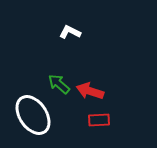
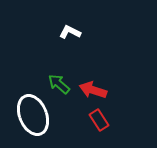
red arrow: moved 3 px right, 1 px up
white ellipse: rotated 12 degrees clockwise
red rectangle: rotated 60 degrees clockwise
